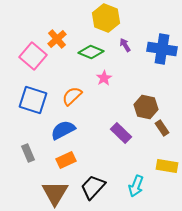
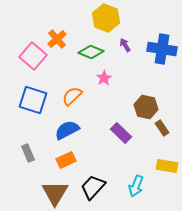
blue semicircle: moved 4 px right
